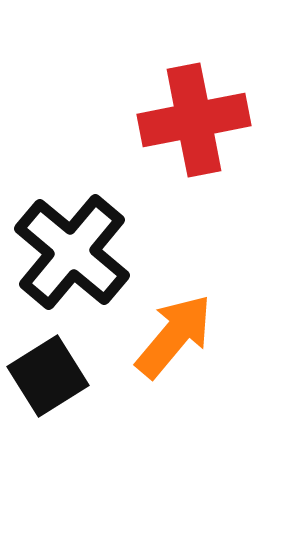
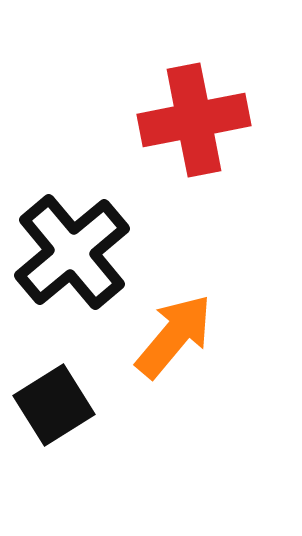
black cross: rotated 10 degrees clockwise
black square: moved 6 px right, 29 px down
